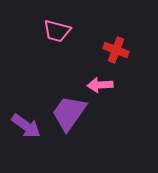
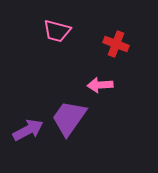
red cross: moved 6 px up
purple trapezoid: moved 5 px down
purple arrow: moved 2 px right, 4 px down; rotated 64 degrees counterclockwise
